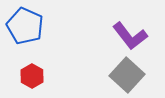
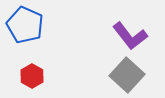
blue pentagon: moved 1 px up
